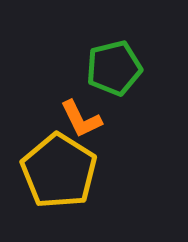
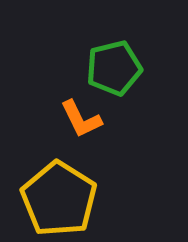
yellow pentagon: moved 28 px down
